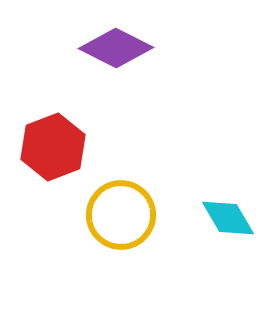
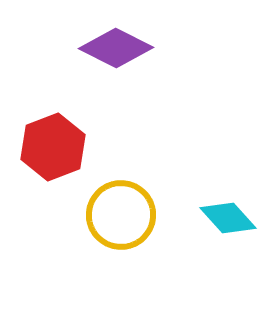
cyan diamond: rotated 12 degrees counterclockwise
